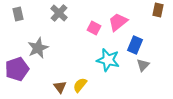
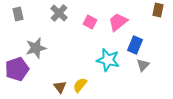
pink square: moved 4 px left, 6 px up
gray star: moved 2 px left; rotated 10 degrees clockwise
